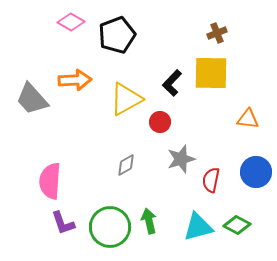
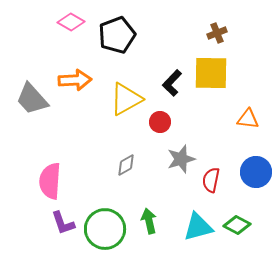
green circle: moved 5 px left, 2 px down
